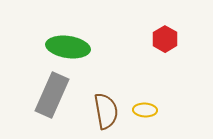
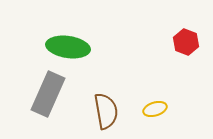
red hexagon: moved 21 px right, 3 px down; rotated 10 degrees counterclockwise
gray rectangle: moved 4 px left, 1 px up
yellow ellipse: moved 10 px right, 1 px up; rotated 20 degrees counterclockwise
